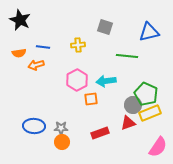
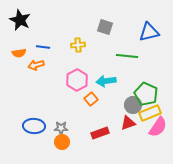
orange square: rotated 32 degrees counterclockwise
pink semicircle: moved 20 px up
